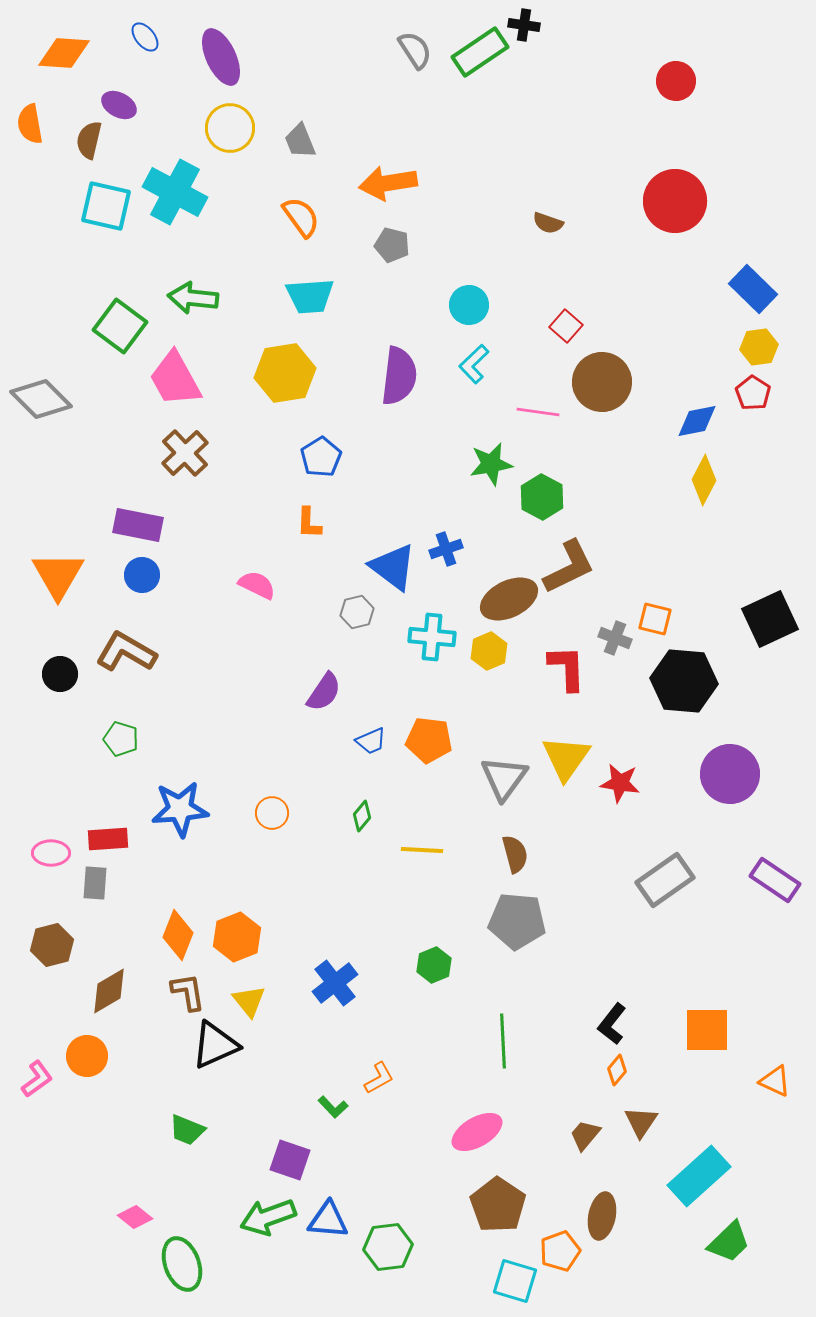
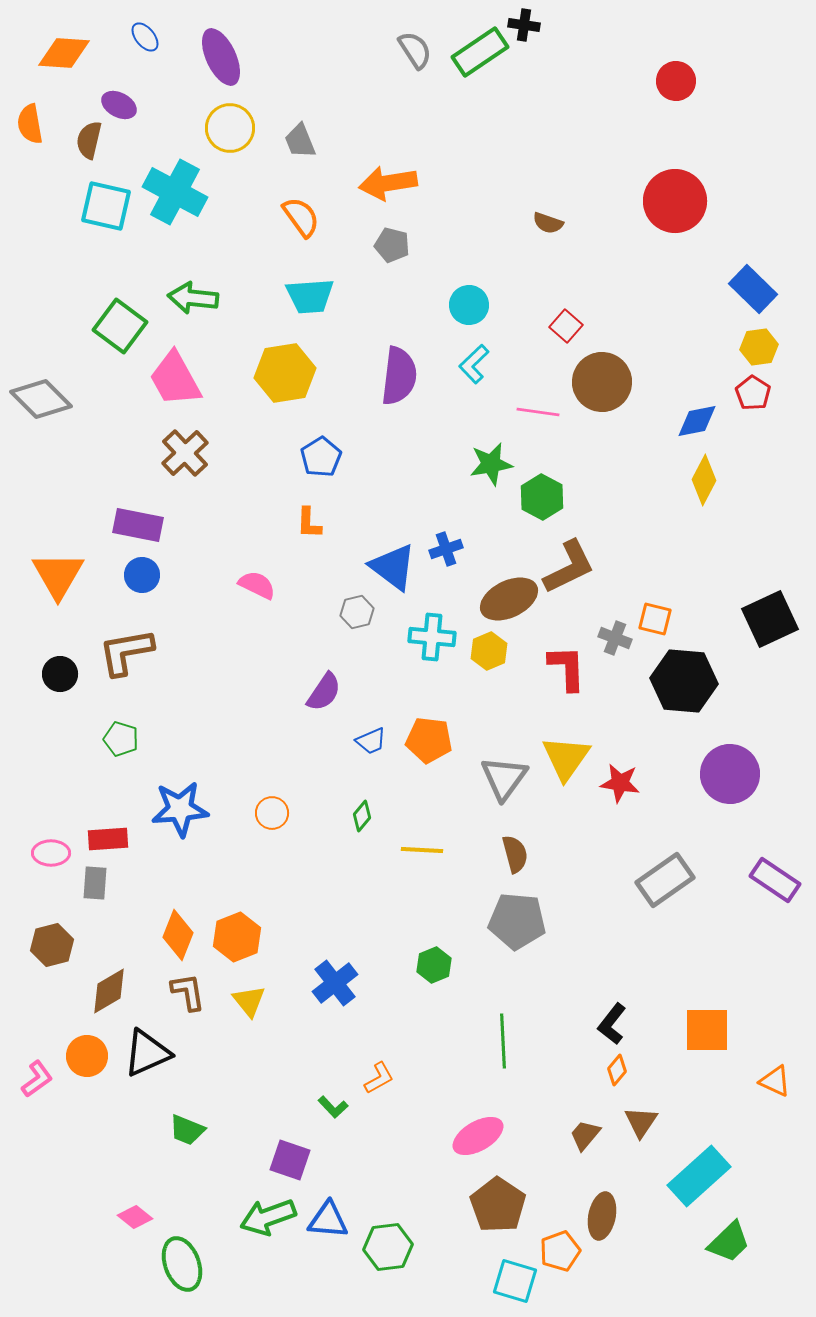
brown L-shape at (126, 652): rotated 40 degrees counterclockwise
black triangle at (215, 1045): moved 68 px left, 8 px down
pink ellipse at (477, 1132): moved 1 px right, 4 px down
